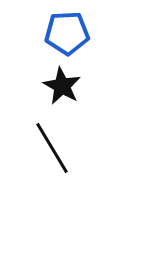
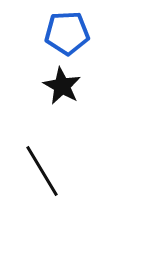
black line: moved 10 px left, 23 px down
